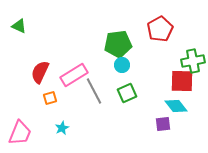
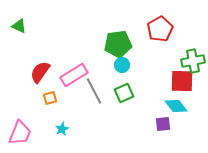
red semicircle: rotated 10 degrees clockwise
green square: moved 3 px left
cyan star: moved 1 px down
